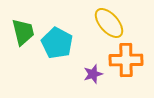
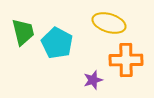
yellow ellipse: rotated 32 degrees counterclockwise
purple star: moved 6 px down
